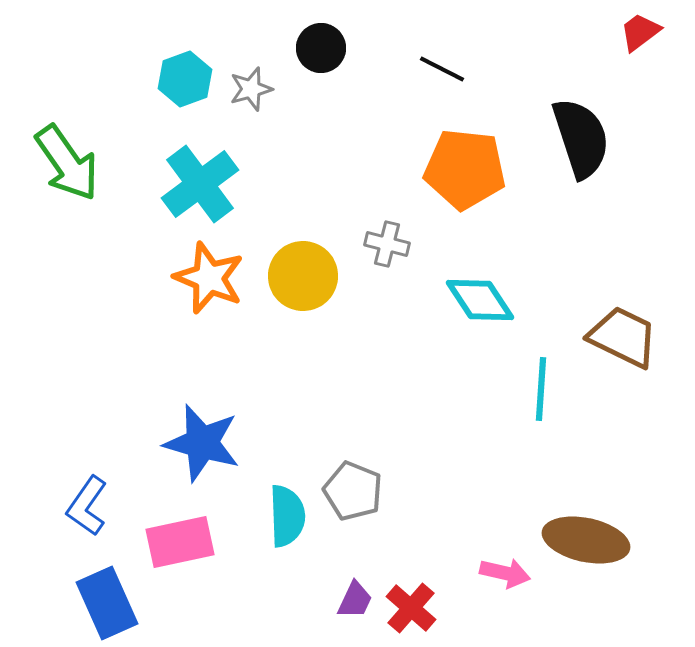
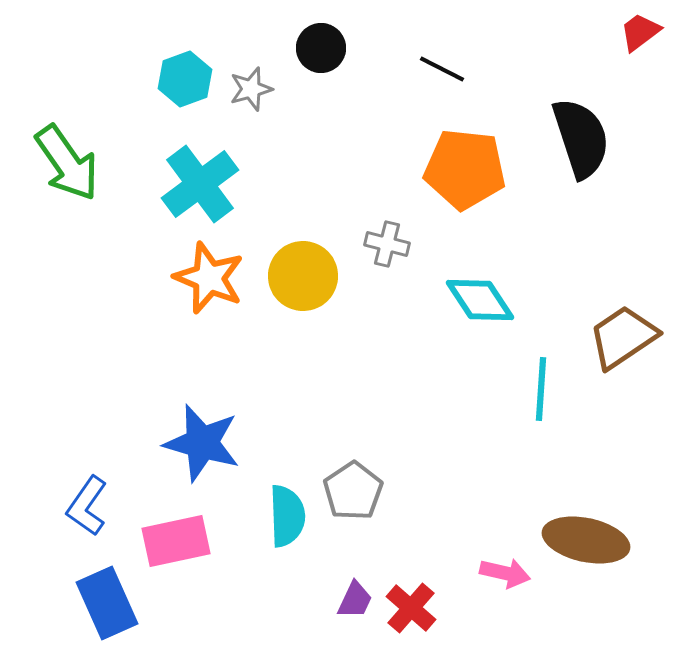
brown trapezoid: rotated 60 degrees counterclockwise
gray pentagon: rotated 16 degrees clockwise
pink rectangle: moved 4 px left, 1 px up
